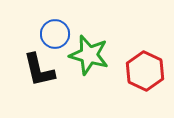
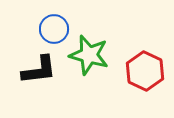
blue circle: moved 1 px left, 5 px up
black L-shape: rotated 84 degrees counterclockwise
